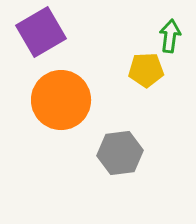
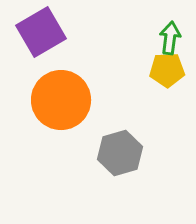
green arrow: moved 2 px down
yellow pentagon: moved 21 px right
gray hexagon: rotated 9 degrees counterclockwise
